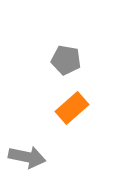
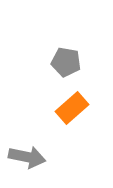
gray pentagon: moved 2 px down
